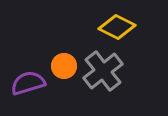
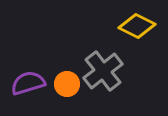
yellow diamond: moved 20 px right, 1 px up
orange circle: moved 3 px right, 18 px down
